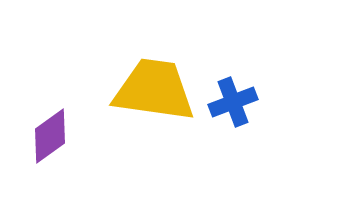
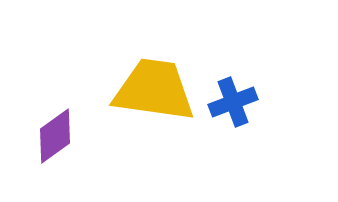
purple diamond: moved 5 px right
